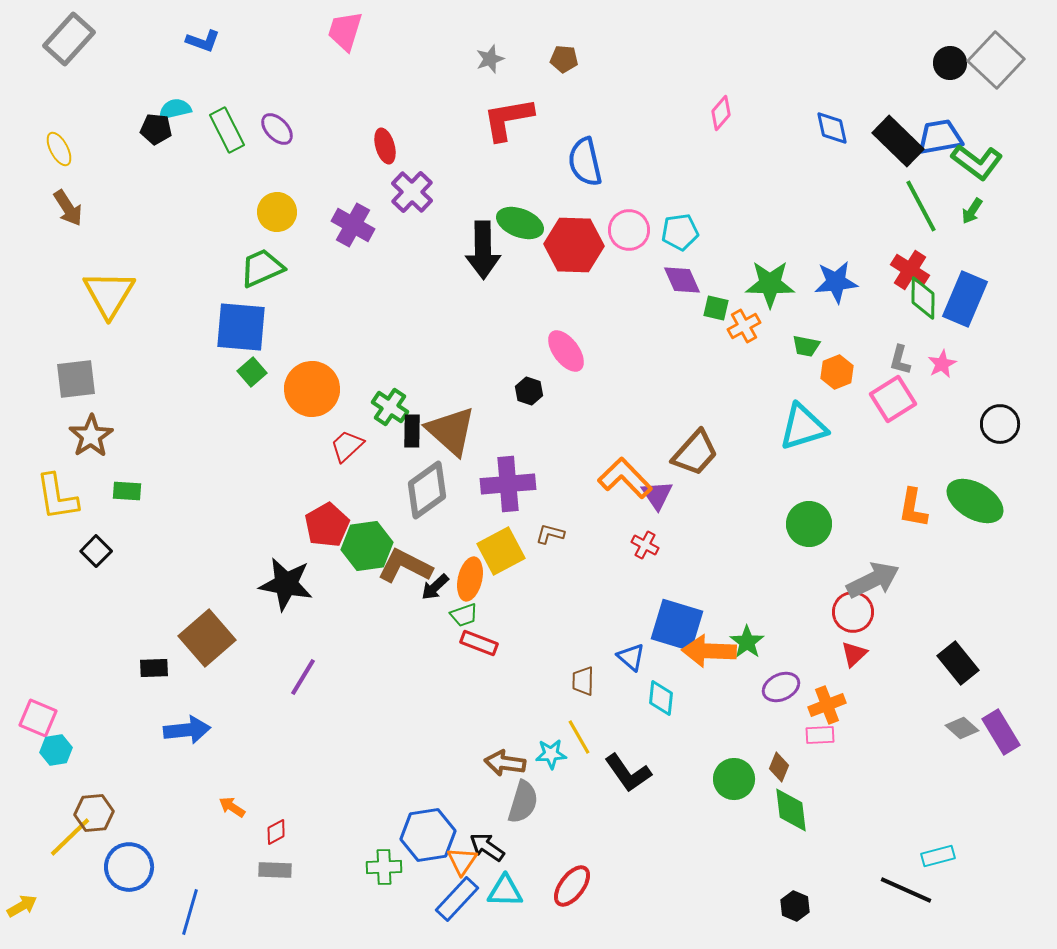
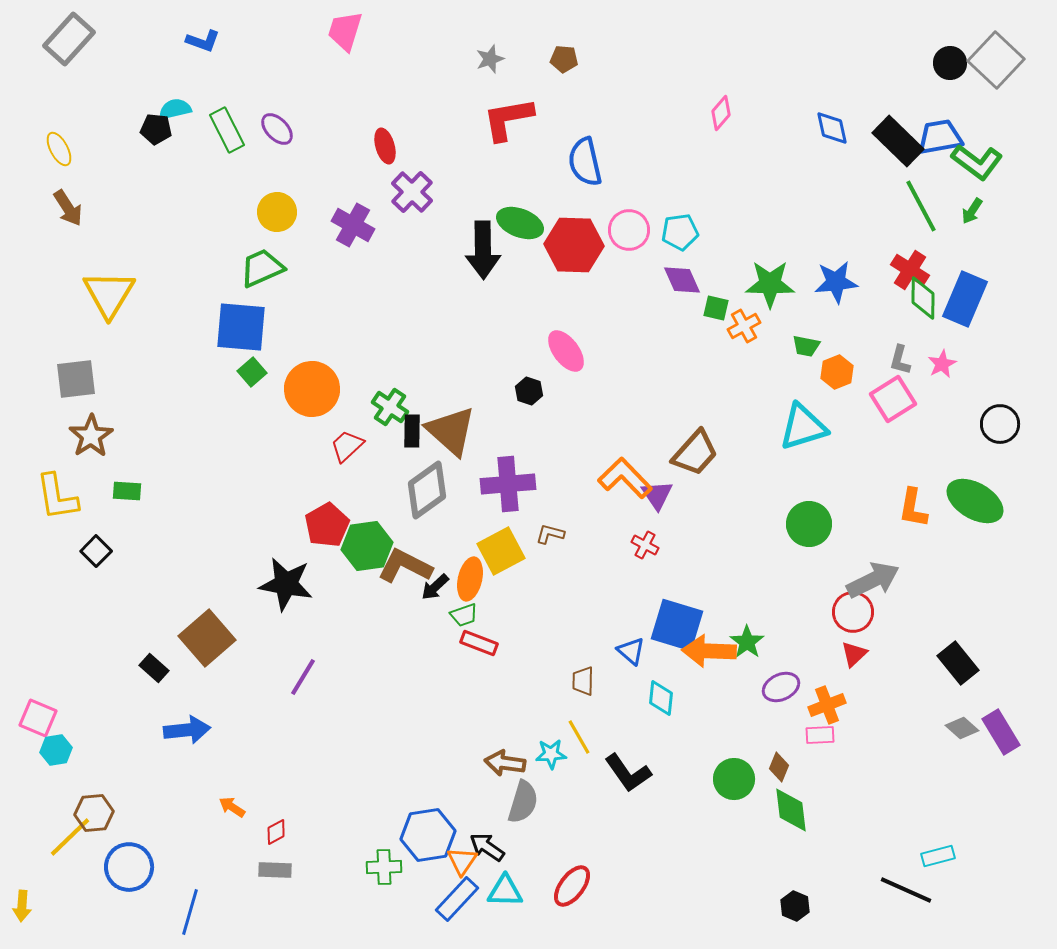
blue triangle at (631, 657): moved 6 px up
black rectangle at (154, 668): rotated 44 degrees clockwise
yellow arrow at (22, 906): rotated 124 degrees clockwise
